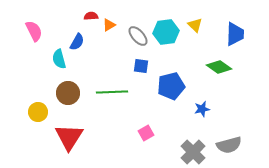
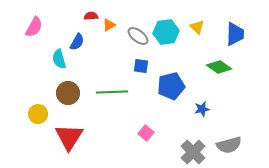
yellow triangle: moved 2 px right, 2 px down
pink semicircle: moved 4 px up; rotated 55 degrees clockwise
gray ellipse: rotated 10 degrees counterclockwise
yellow circle: moved 2 px down
pink square: rotated 21 degrees counterclockwise
